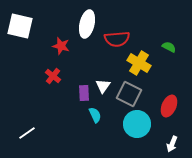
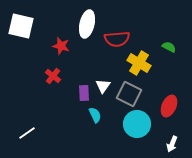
white square: moved 1 px right
